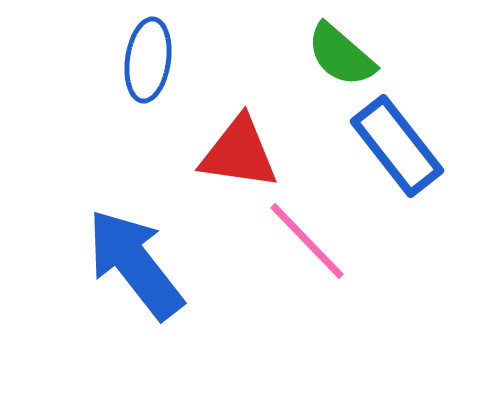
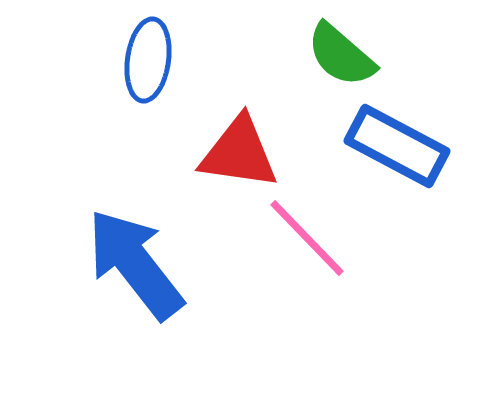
blue rectangle: rotated 24 degrees counterclockwise
pink line: moved 3 px up
